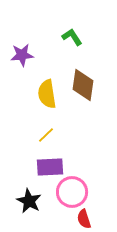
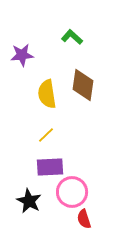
green L-shape: rotated 15 degrees counterclockwise
